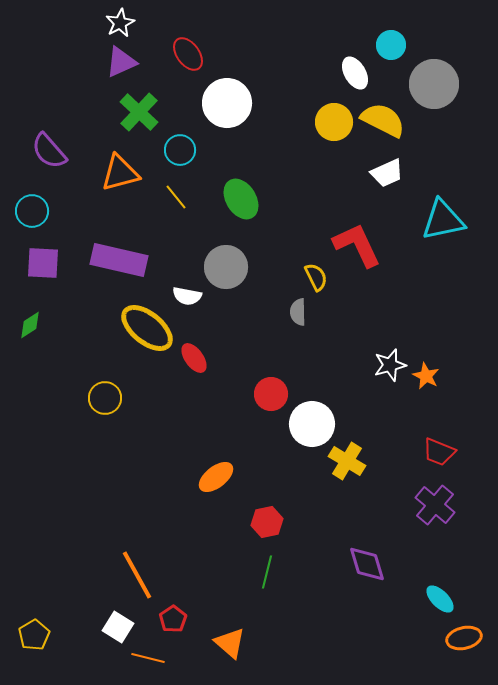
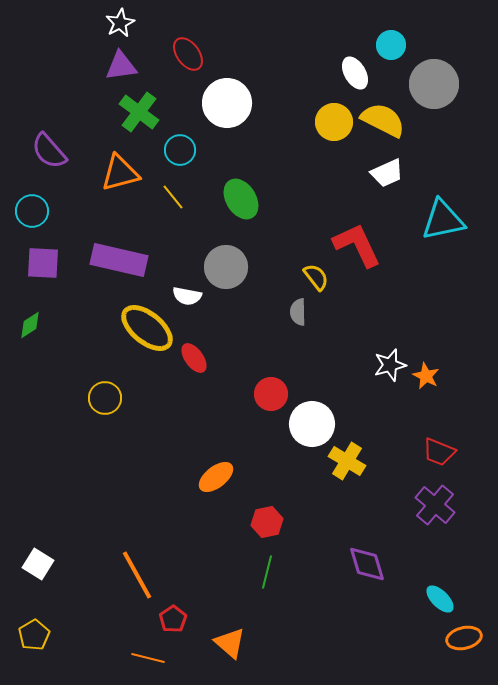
purple triangle at (121, 62): moved 4 px down; rotated 16 degrees clockwise
green cross at (139, 112): rotated 6 degrees counterclockwise
yellow line at (176, 197): moved 3 px left
yellow semicircle at (316, 277): rotated 12 degrees counterclockwise
white square at (118, 627): moved 80 px left, 63 px up
